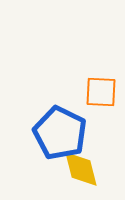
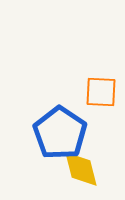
blue pentagon: rotated 8 degrees clockwise
